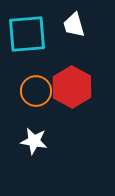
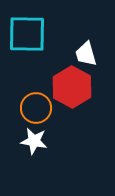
white trapezoid: moved 12 px right, 29 px down
cyan square: rotated 6 degrees clockwise
orange circle: moved 17 px down
